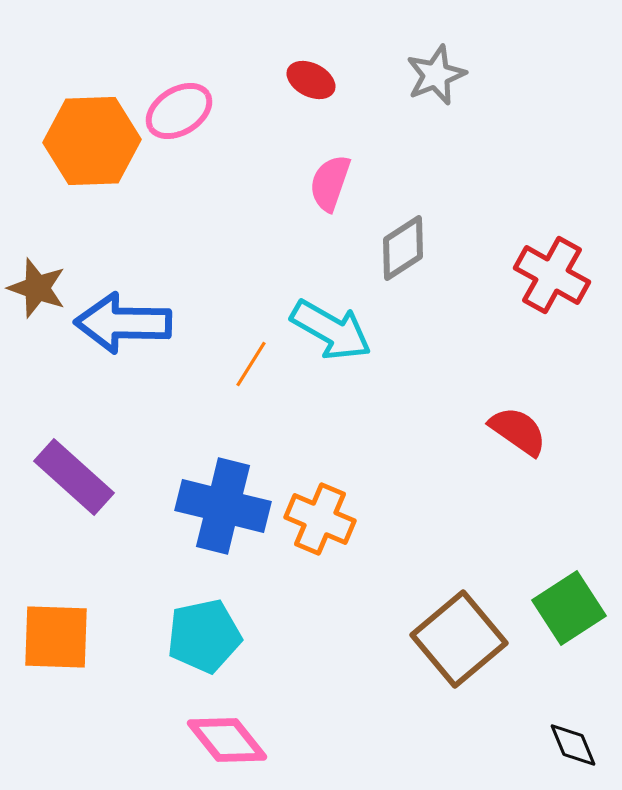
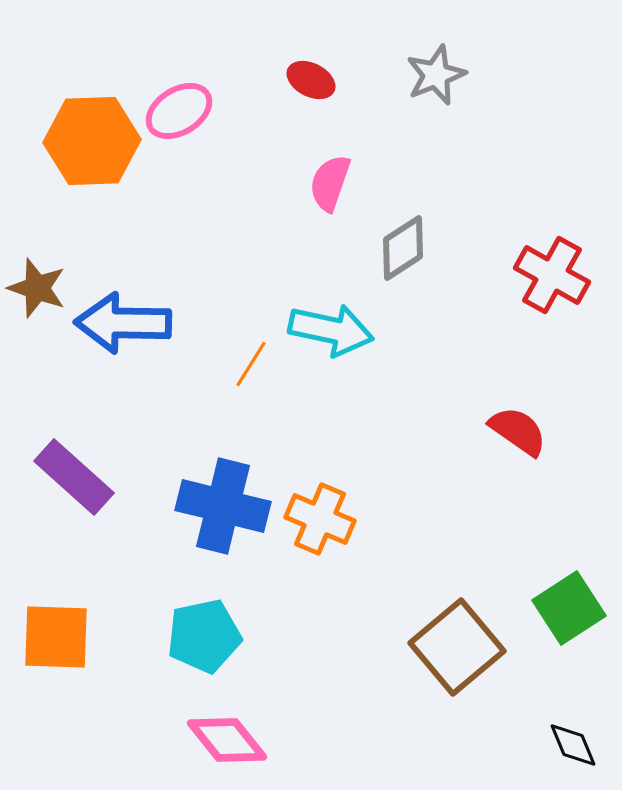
cyan arrow: rotated 18 degrees counterclockwise
brown square: moved 2 px left, 8 px down
